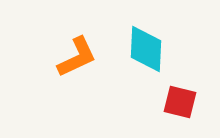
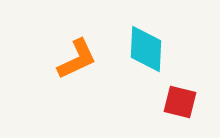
orange L-shape: moved 2 px down
